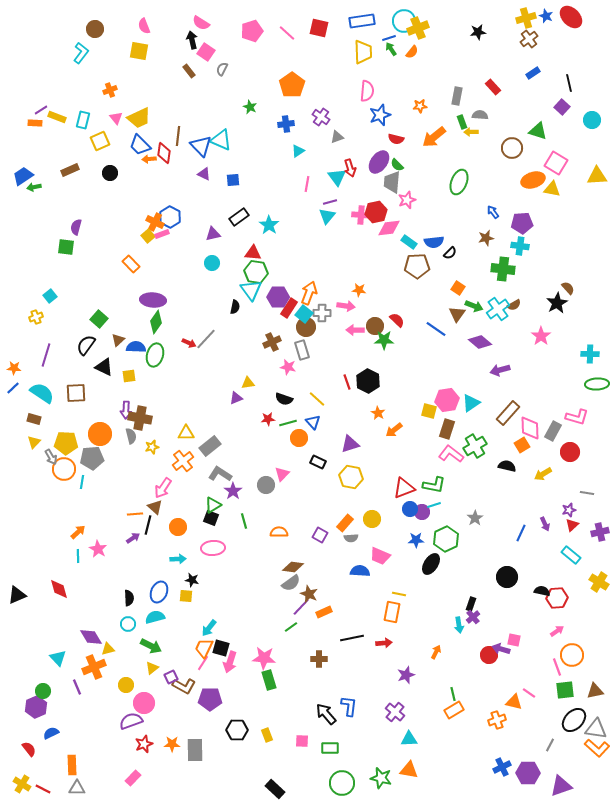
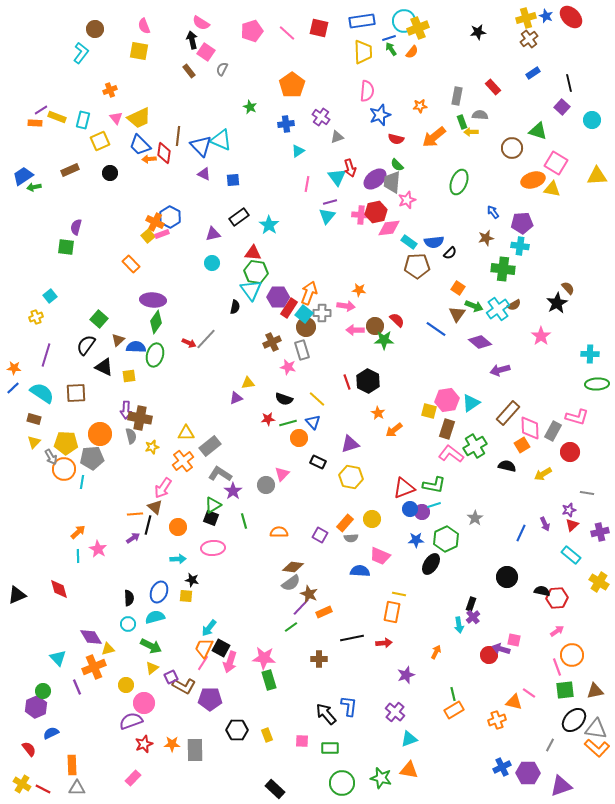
purple ellipse at (379, 162): moved 4 px left, 17 px down; rotated 15 degrees clockwise
black square at (221, 648): rotated 12 degrees clockwise
cyan triangle at (409, 739): rotated 18 degrees counterclockwise
